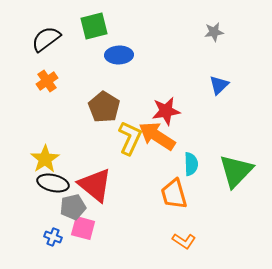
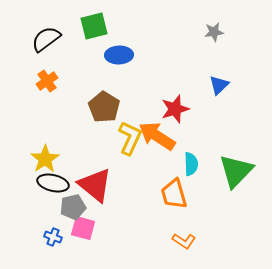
red star: moved 9 px right, 2 px up; rotated 8 degrees counterclockwise
